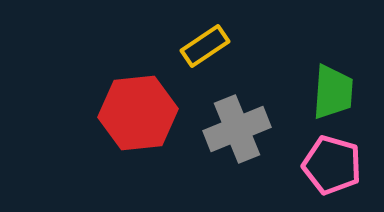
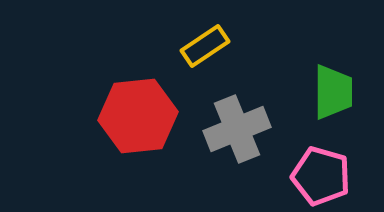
green trapezoid: rotated 4 degrees counterclockwise
red hexagon: moved 3 px down
pink pentagon: moved 11 px left, 11 px down
